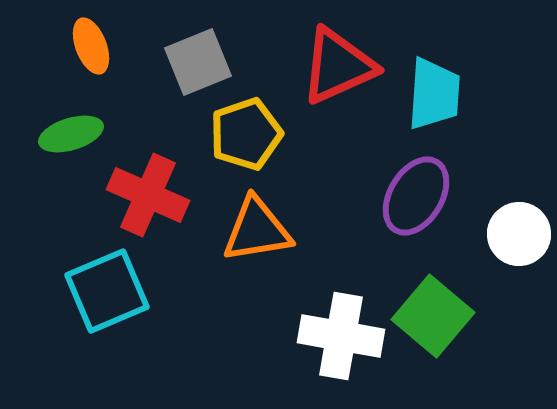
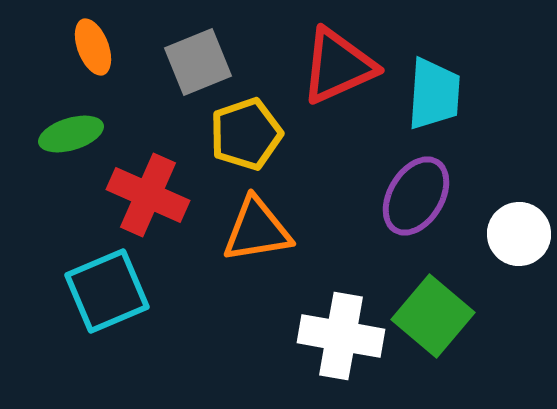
orange ellipse: moved 2 px right, 1 px down
